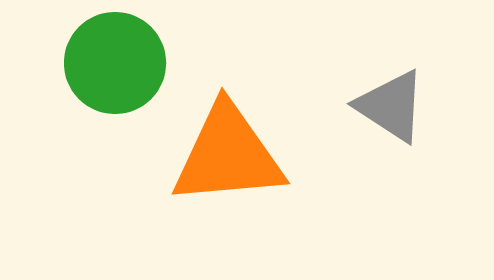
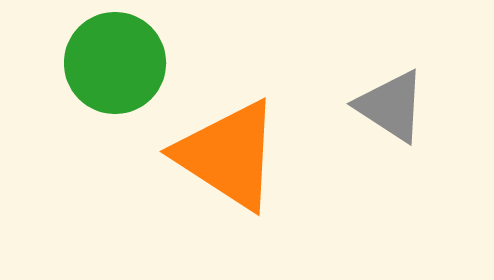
orange triangle: rotated 38 degrees clockwise
